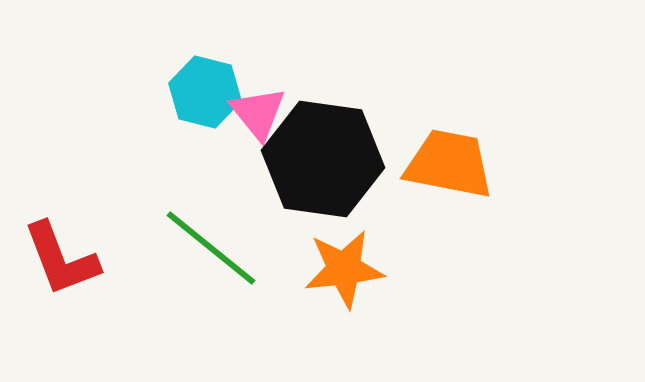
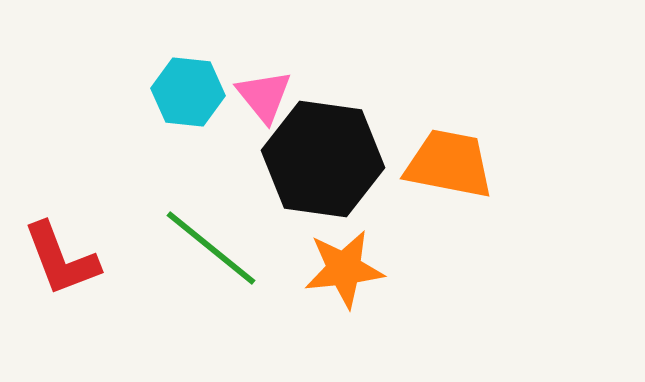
cyan hexagon: moved 17 px left; rotated 8 degrees counterclockwise
pink triangle: moved 6 px right, 17 px up
